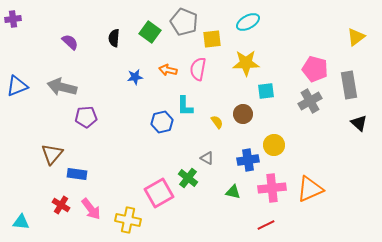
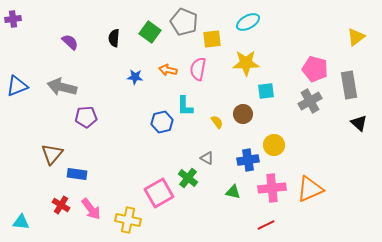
blue star: rotated 14 degrees clockwise
